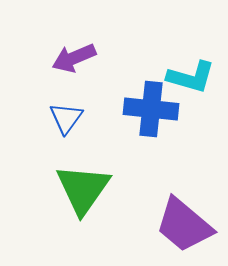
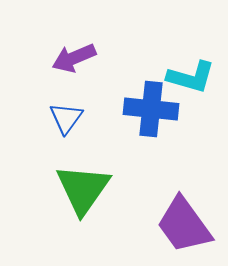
purple trapezoid: rotated 14 degrees clockwise
